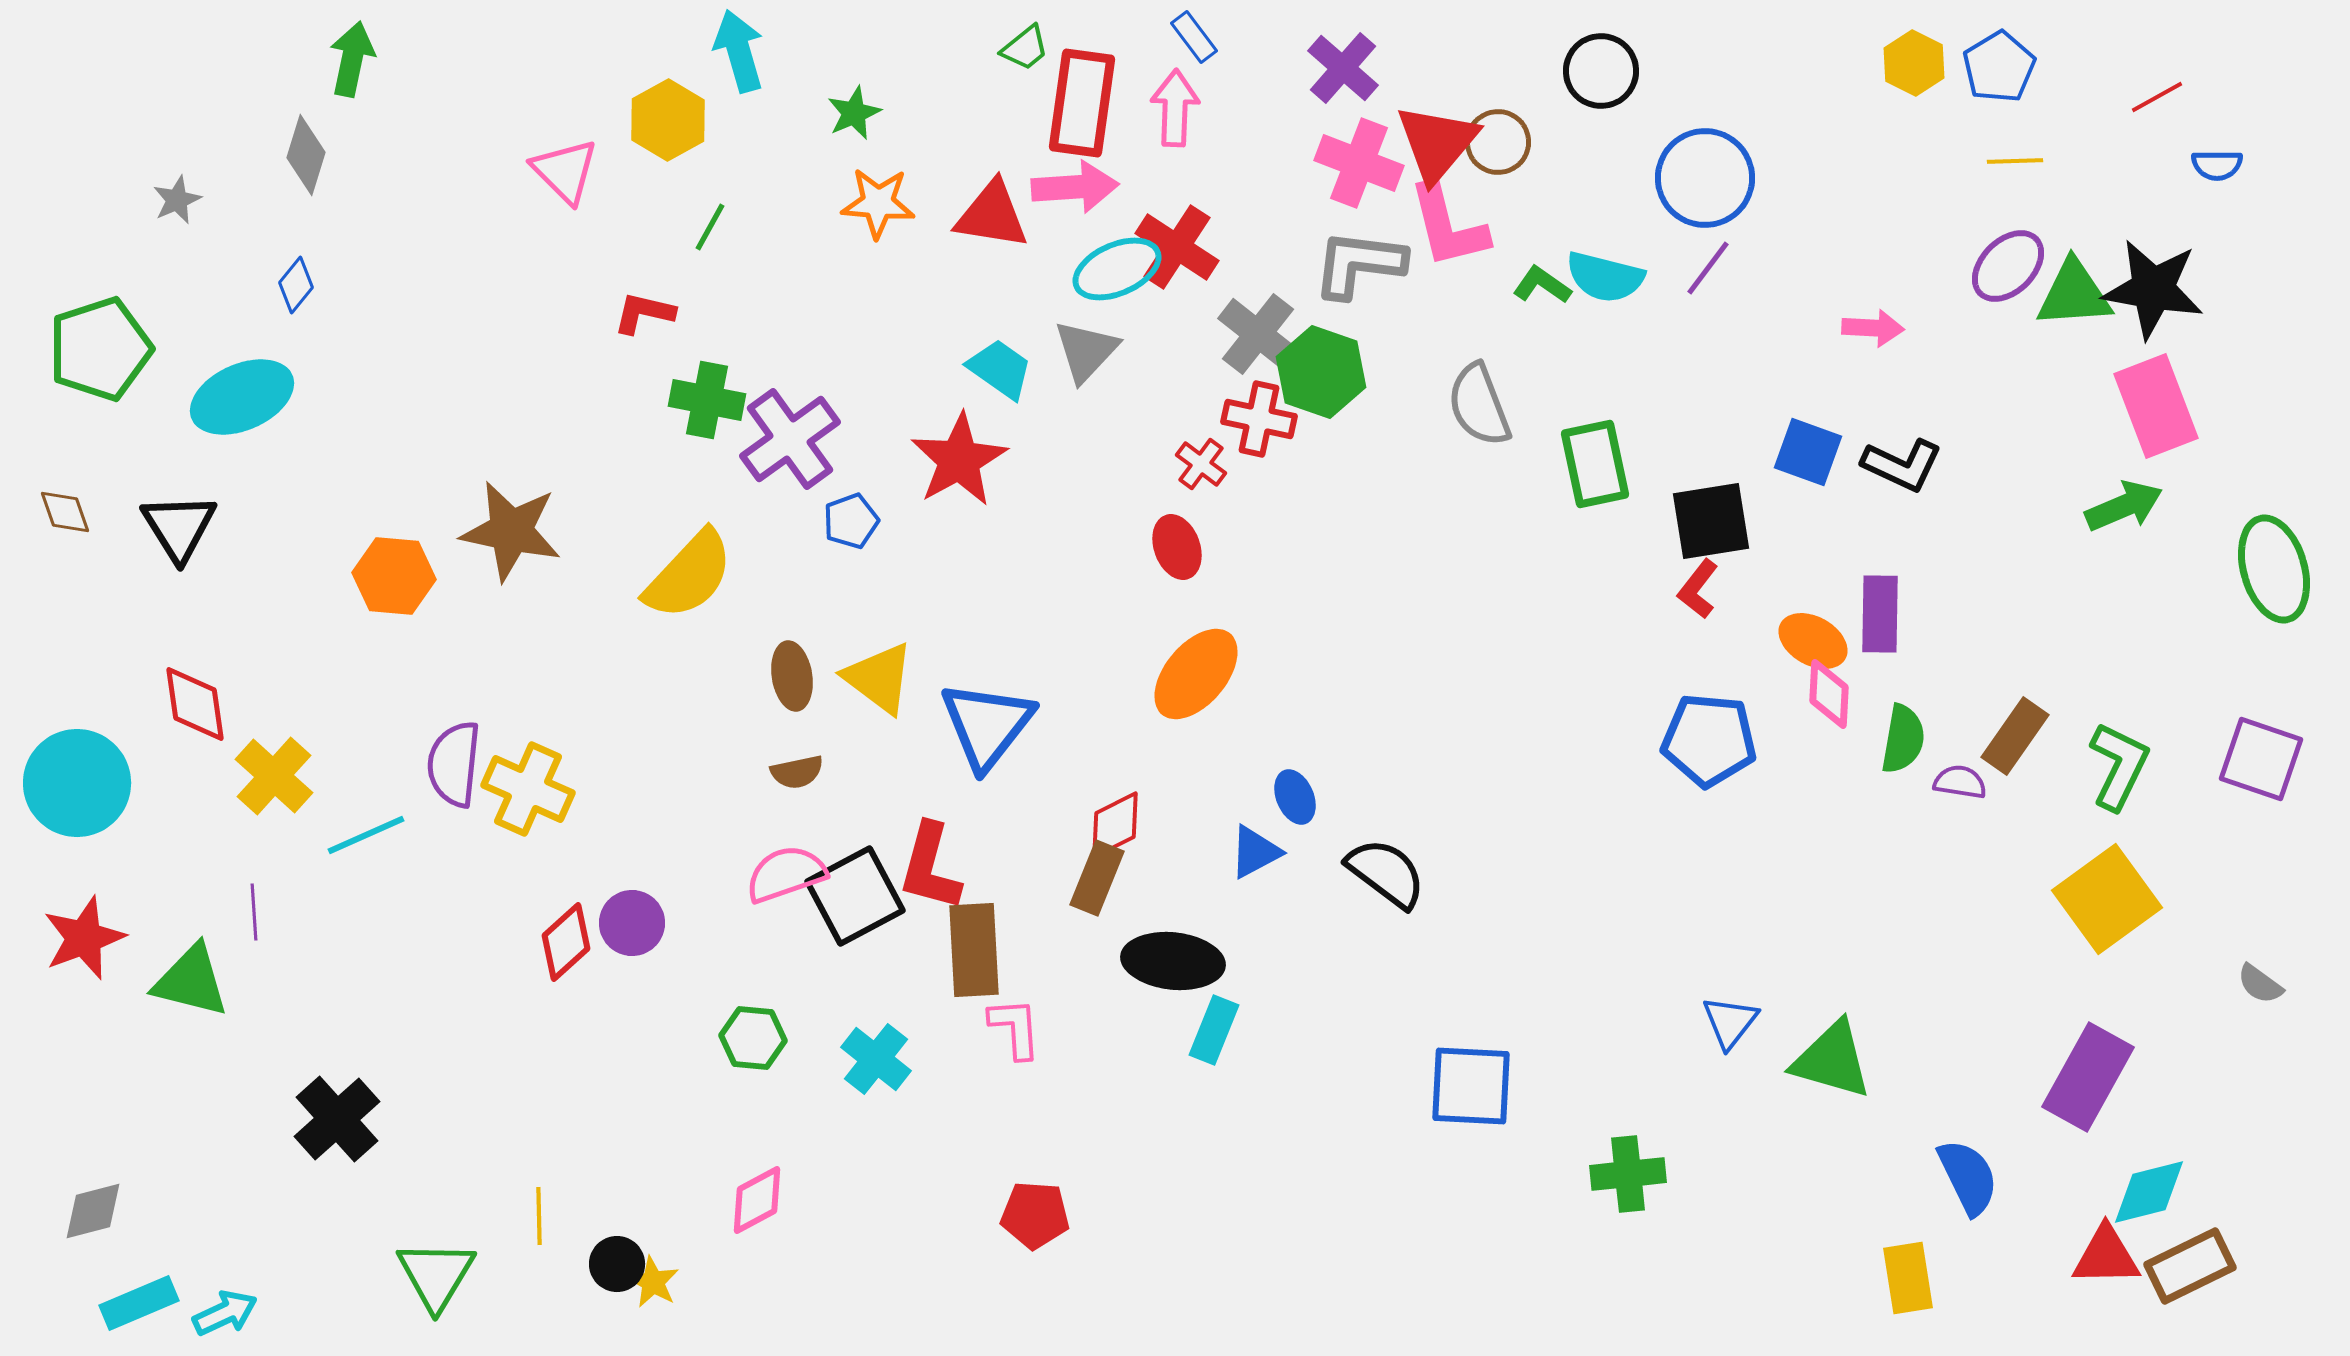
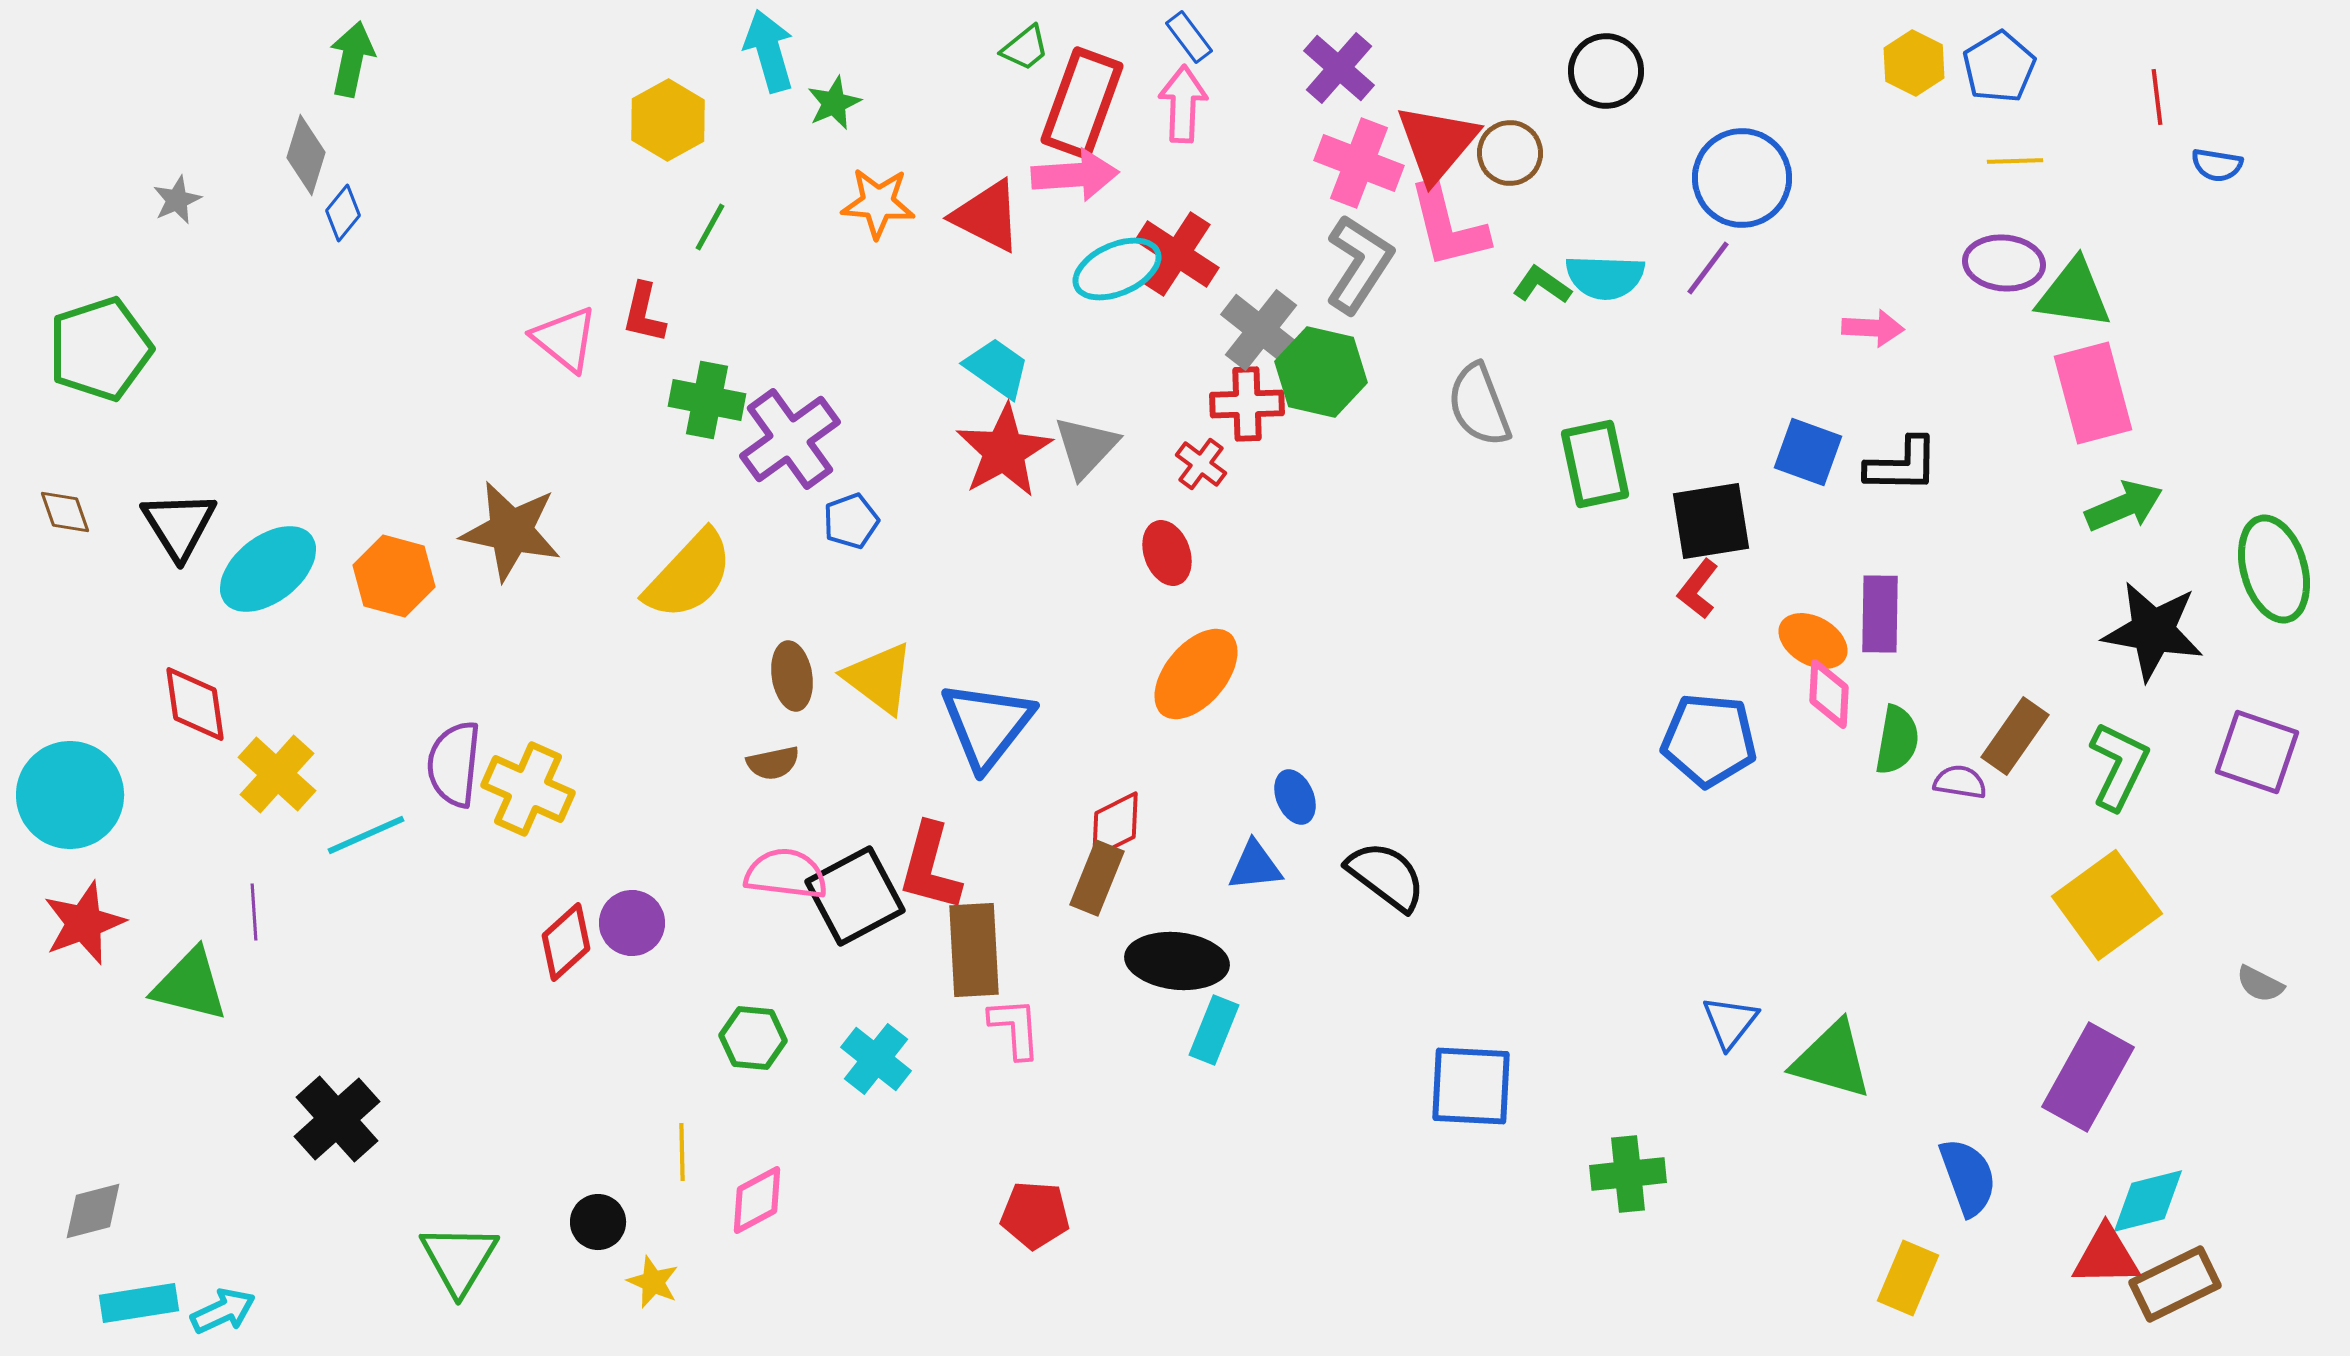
blue rectangle at (1194, 37): moved 5 px left
cyan arrow at (739, 51): moved 30 px right
purple cross at (1343, 68): moved 4 px left
black circle at (1601, 71): moved 5 px right
red line at (2157, 97): rotated 68 degrees counterclockwise
red rectangle at (1082, 103): rotated 12 degrees clockwise
pink arrow at (1175, 108): moved 8 px right, 4 px up
green star at (854, 113): moved 20 px left, 10 px up
brown circle at (1498, 142): moved 12 px right, 11 px down
blue semicircle at (2217, 165): rotated 9 degrees clockwise
pink triangle at (565, 171): moved 168 px down; rotated 6 degrees counterclockwise
blue circle at (1705, 178): moved 37 px right
pink arrow at (1075, 187): moved 12 px up
red triangle at (992, 215): moved 5 px left, 1 px down; rotated 18 degrees clockwise
red cross at (1177, 247): moved 7 px down
gray L-shape at (1359, 264): rotated 116 degrees clockwise
purple ellipse at (2008, 266): moved 4 px left, 3 px up; rotated 50 degrees clockwise
cyan semicircle at (1605, 277): rotated 12 degrees counterclockwise
blue diamond at (296, 285): moved 47 px right, 72 px up
black star at (2153, 289): moved 342 px down
green triangle at (2074, 294): rotated 12 degrees clockwise
red L-shape at (644, 313): rotated 90 degrees counterclockwise
gray cross at (1258, 334): moved 3 px right, 4 px up
gray triangle at (1086, 351): moved 96 px down
cyan trapezoid at (1000, 369): moved 3 px left, 1 px up
green hexagon at (1321, 372): rotated 6 degrees counterclockwise
cyan ellipse at (242, 397): moved 26 px right, 172 px down; rotated 14 degrees counterclockwise
pink rectangle at (2156, 406): moved 63 px left, 13 px up; rotated 6 degrees clockwise
red cross at (1259, 419): moved 12 px left, 15 px up; rotated 14 degrees counterclockwise
red star at (959, 460): moved 45 px right, 9 px up
black L-shape at (1902, 465): rotated 24 degrees counterclockwise
black triangle at (179, 527): moved 2 px up
red ellipse at (1177, 547): moved 10 px left, 6 px down
orange hexagon at (394, 576): rotated 10 degrees clockwise
green semicircle at (1903, 739): moved 6 px left, 1 px down
purple square at (2261, 759): moved 4 px left, 7 px up
brown semicircle at (797, 772): moved 24 px left, 9 px up
yellow cross at (274, 776): moved 3 px right, 2 px up
cyan circle at (77, 783): moved 7 px left, 12 px down
blue triangle at (1255, 852): moved 14 px down; rotated 22 degrees clockwise
black semicircle at (1386, 873): moved 3 px down
pink semicircle at (786, 874): rotated 26 degrees clockwise
yellow square at (2107, 899): moved 6 px down
red star at (84, 938): moved 15 px up
black ellipse at (1173, 961): moved 4 px right
green triangle at (191, 981): moved 1 px left, 4 px down
gray semicircle at (2260, 984): rotated 9 degrees counterclockwise
blue semicircle at (1968, 1177): rotated 6 degrees clockwise
cyan diamond at (2149, 1192): moved 1 px left, 9 px down
yellow line at (539, 1216): moved 143 px right, 64 px up
black circle at (617, 1264): moved 19 px left, 42 px up
brown rectangle at (2190, 1266): moved 15 px left, 18 px down
green triangle at (436, 1275): moved 23 px right, 16 px up
yellow rectangle at (1908, 1278): rotated 32 degrees clockwise
yellow star at (653, 1282): rotated 6 degrees counterclockwise
cyan rectangle at (139, 1303): rotated 14 degrees clockwise
cyan arrow at (225, 1313): moved 2 px left, 2 px up
